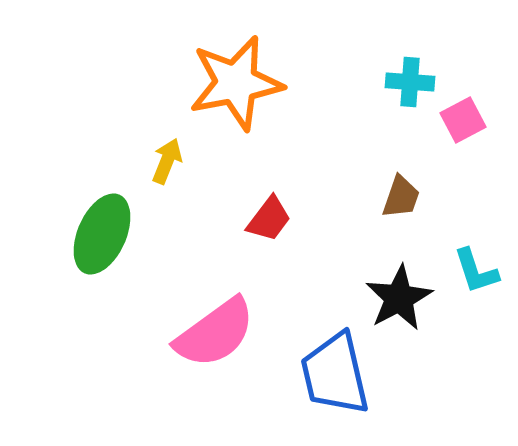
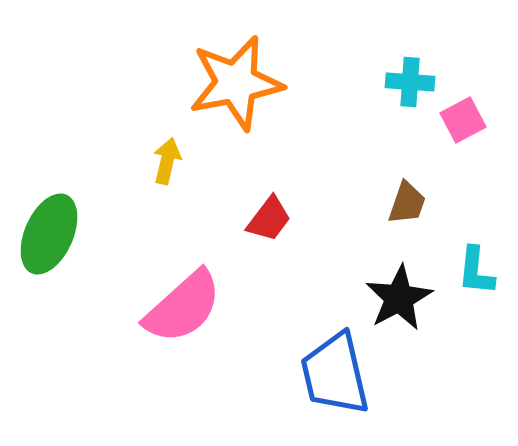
yellow arrow: rotated 9 degrees counterclockwise
brown trapezoid: moved 6 px right, 6 px down
green ellipse: moved 53 px left
cyan L-shape: rotated 24 degrees clockwise
pink semicircle: moved 32 px left, 26 px up; rotated 6 degrees counterclockwise
